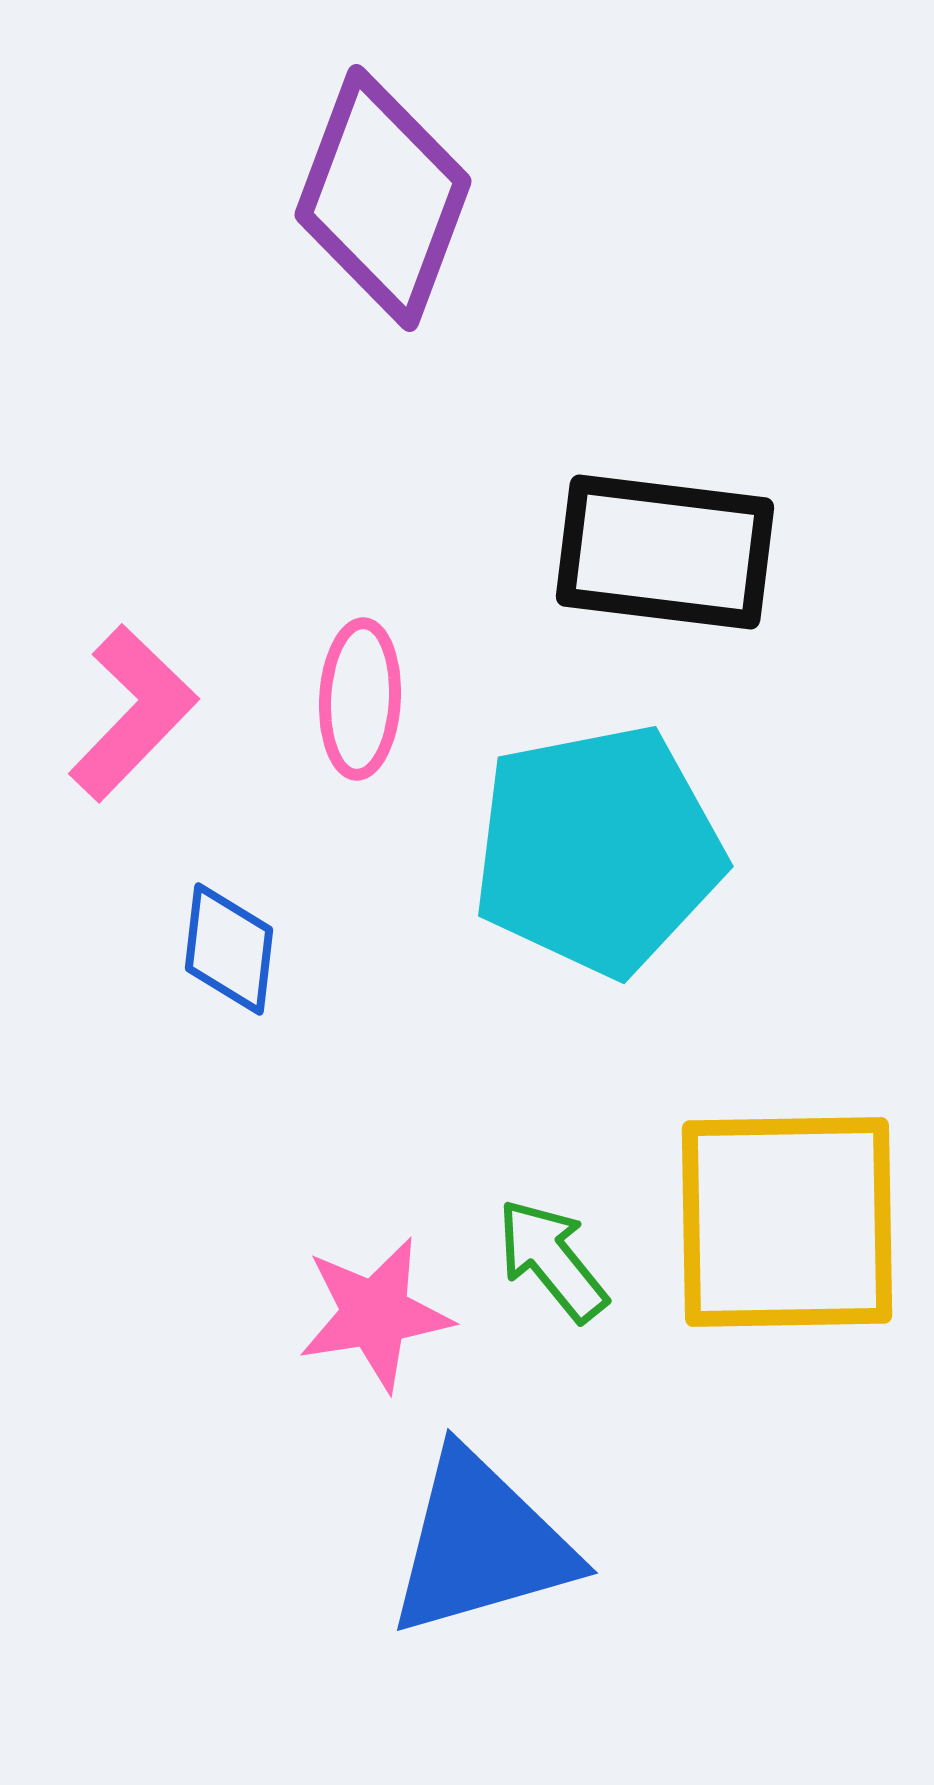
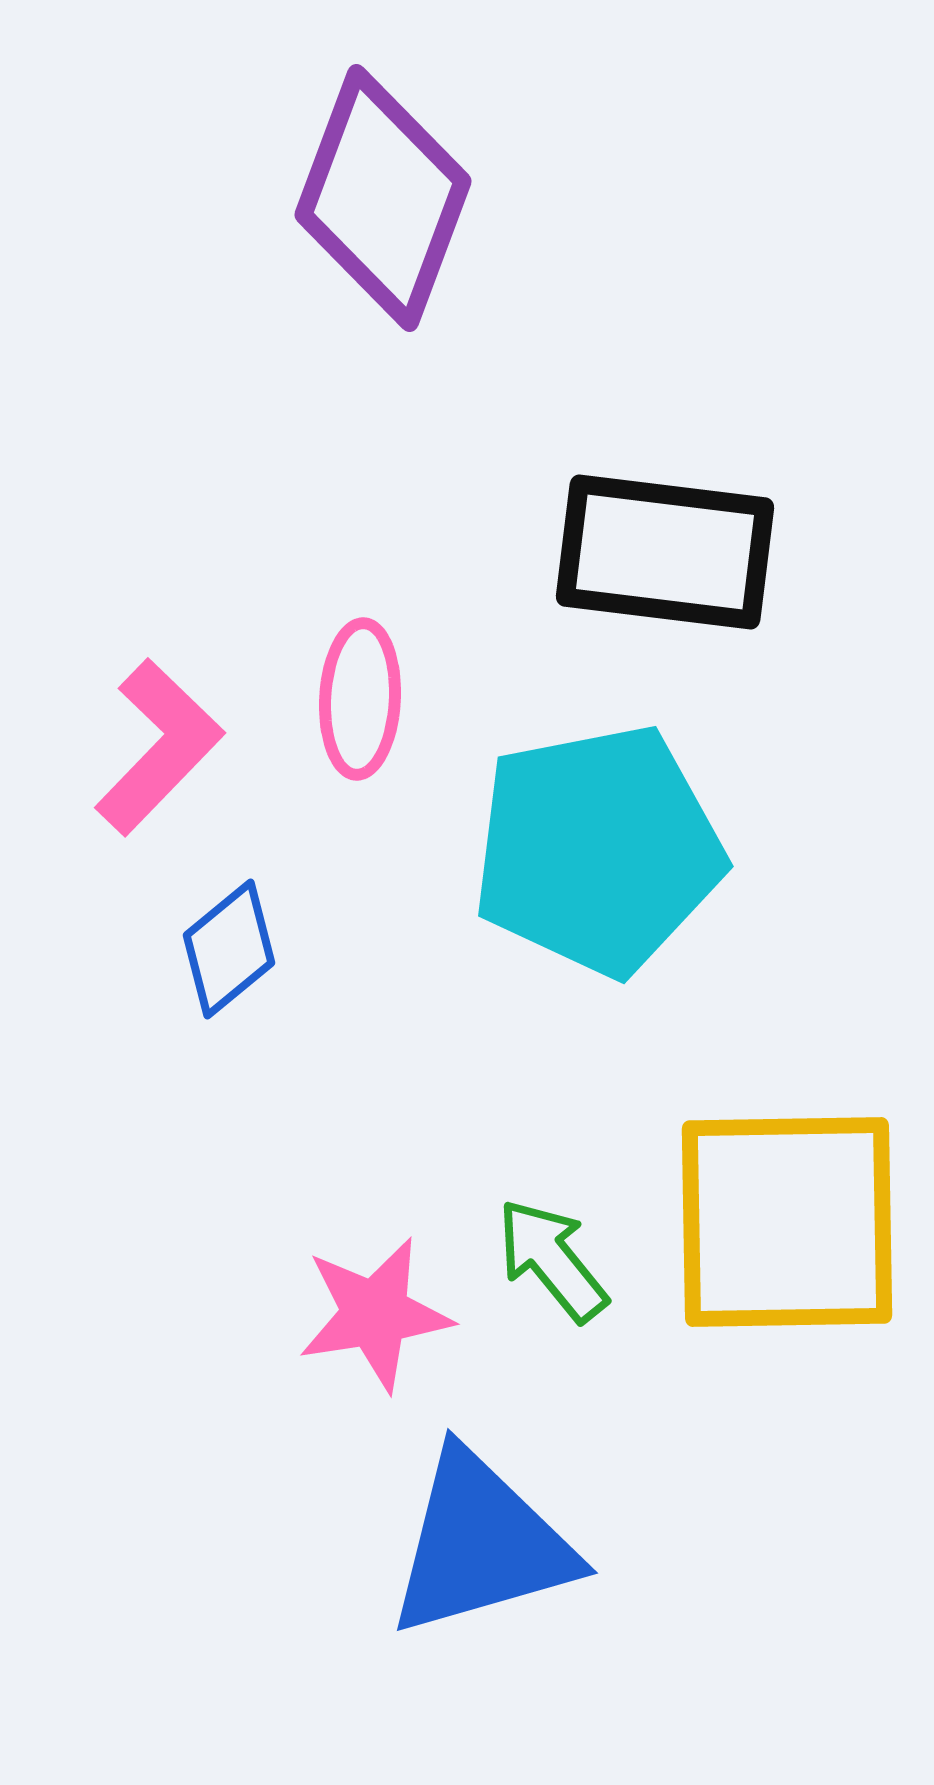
pink L-shape: moved 26 px right, 34 px down
blue diamond: rotated 44 degrees clockwise
